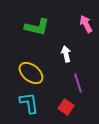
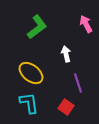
green L-shape: rotated 50 degrees counterclockwise
